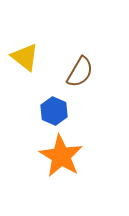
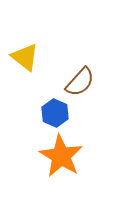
brown semicircle: moved 10 px down; rotated 12 degrees clockwise
blue hexagon: moved 1 px right, 2 px down
